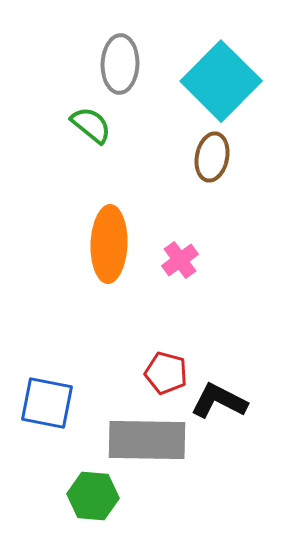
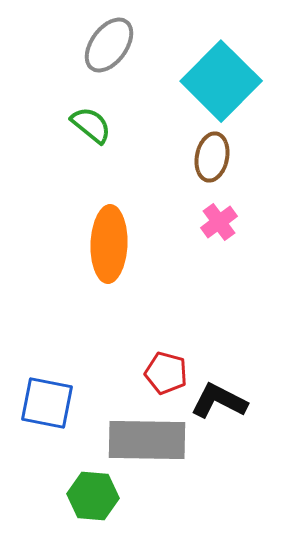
gray ellipse: moved 11 px left, 19 px up; rotated 34 degrees clockwise
pink cross: moved 39 px right, 38 px up
